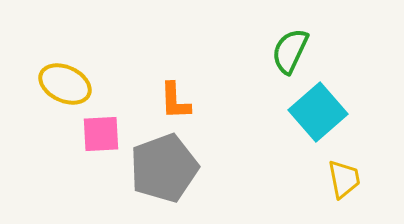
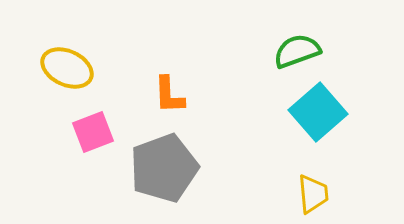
green semicircle: moved 7 px right; rotated 45 degrees clockwise
yellow ellipse: moved 2 px right, 16 px up
orange L-shape: moved 6 px left, 6 px up
pink square: moved 8 px left, 2 px up; rotated 18 degrees counterclockwise
yellow trapezoid: moved 31 px left, 15 px down; rotated 6 degrees clockwise
